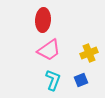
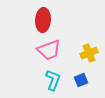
pink trapezoid: rotated 15 degrees clockwise
